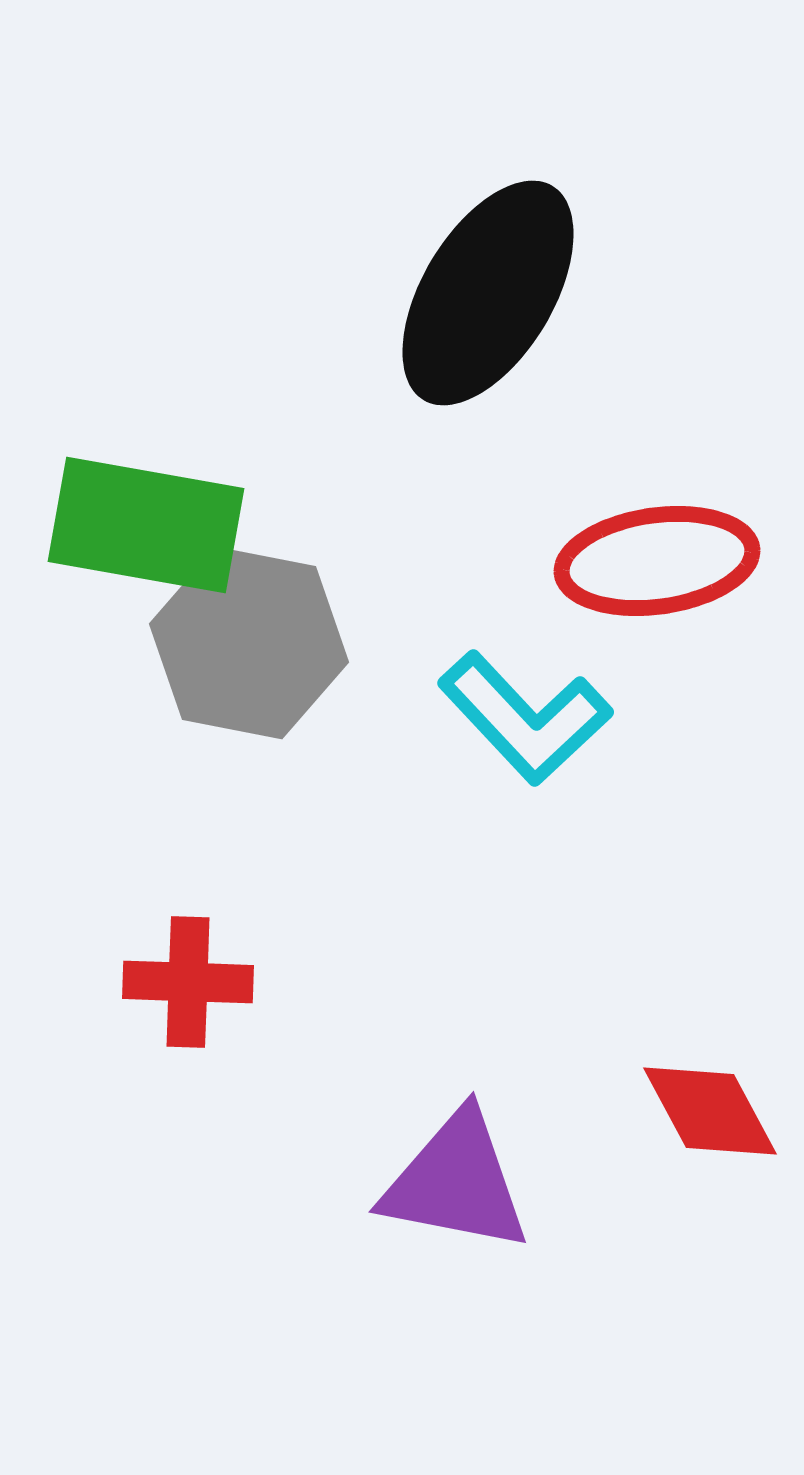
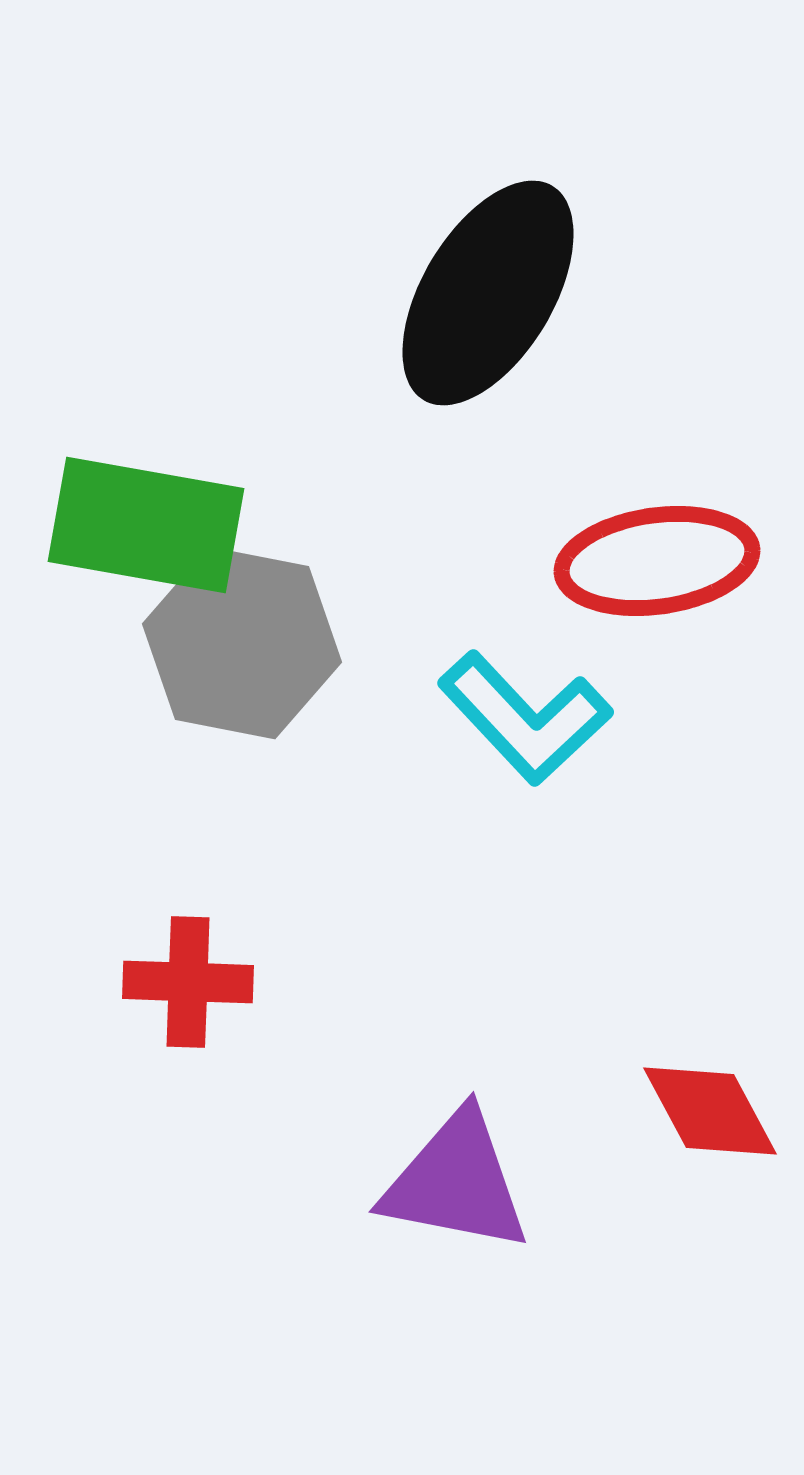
gray hexagon: moved 7 px left
